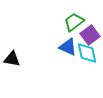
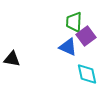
green trapezoid: rotated 50 degrees counterclockwise
purple square: moved 4 px left, 1 px down
cyan diamond: moved 21 px down
